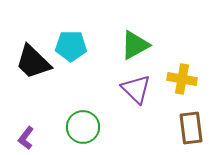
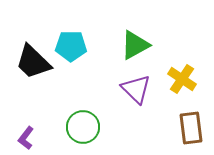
yellow cross: rotated 24 degrees clockwise
